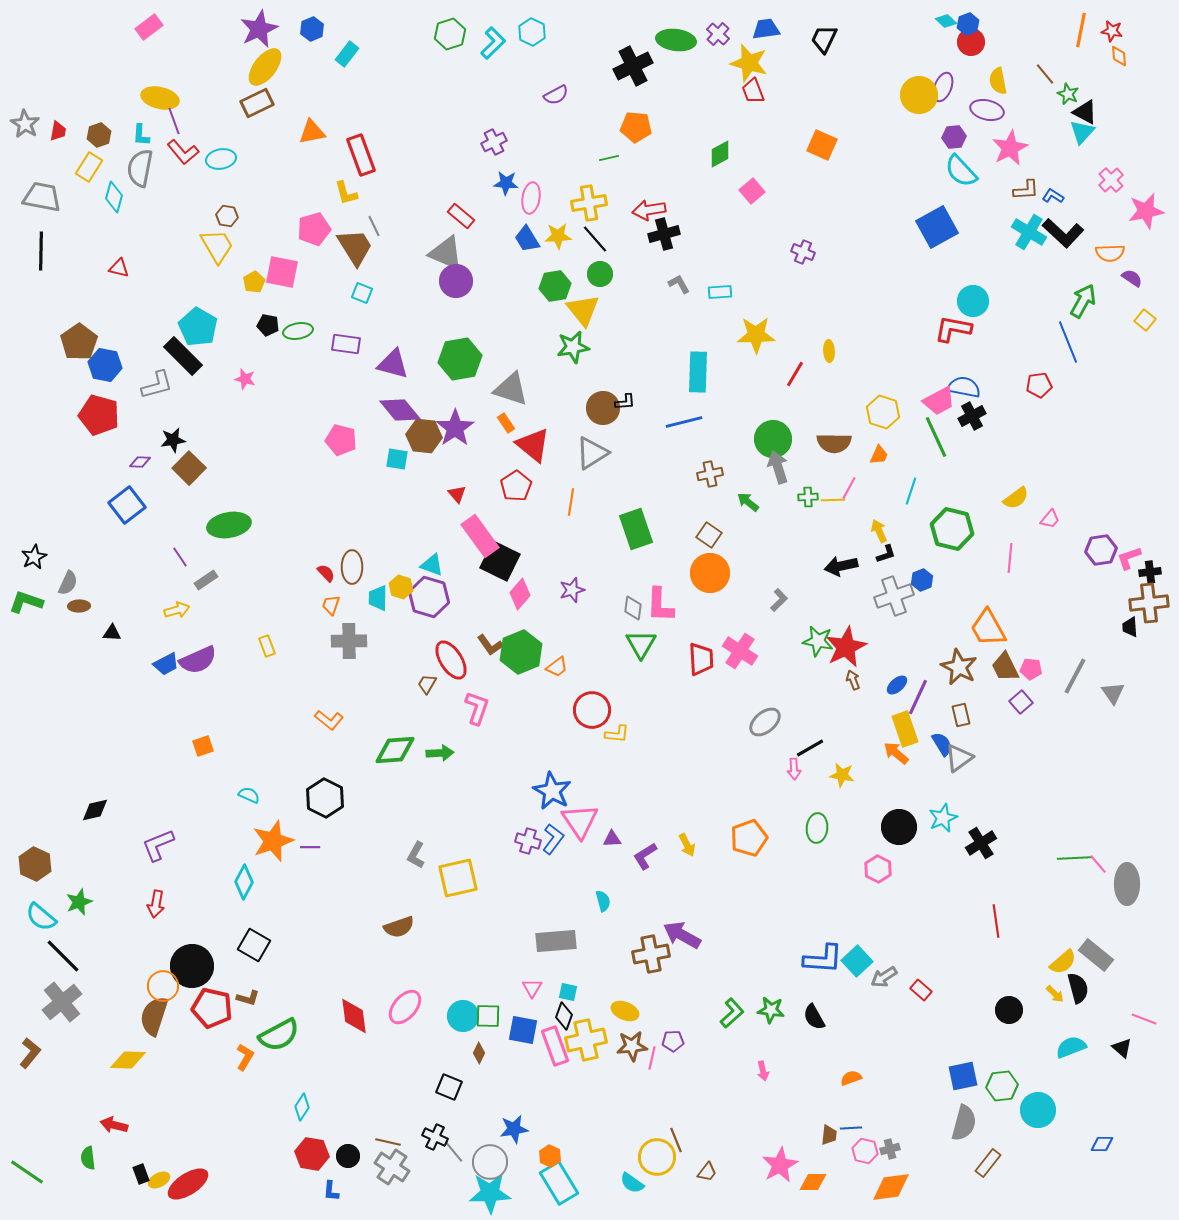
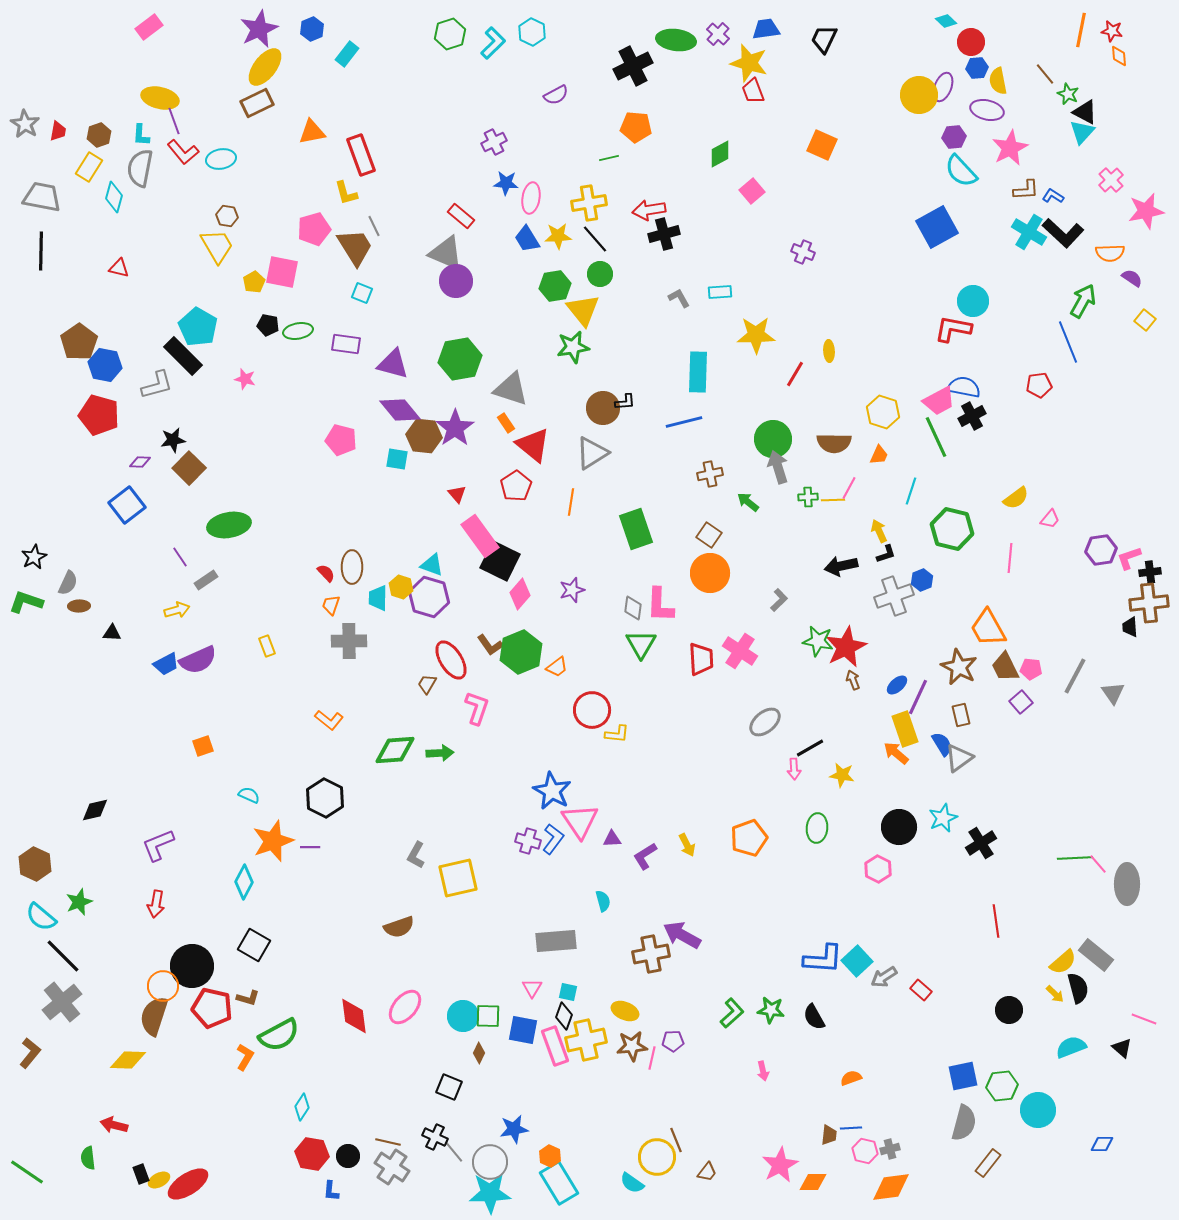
blue hexagon at (968, 24): moved 9 px right, 44 px down; rotated 15 degrees clockwise
gray L-shape at (679, 284): moved 14 px down
